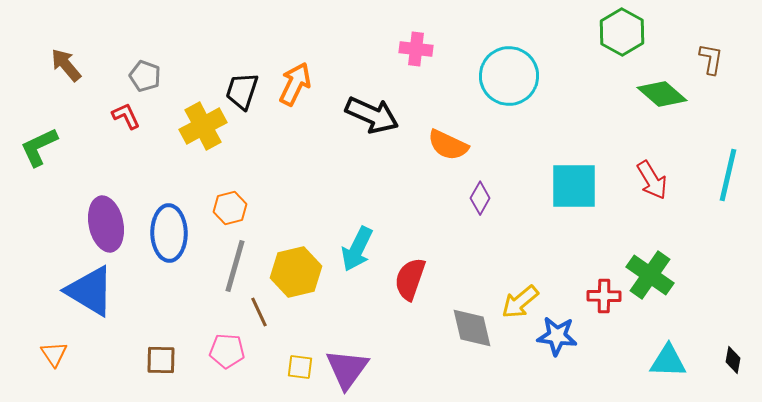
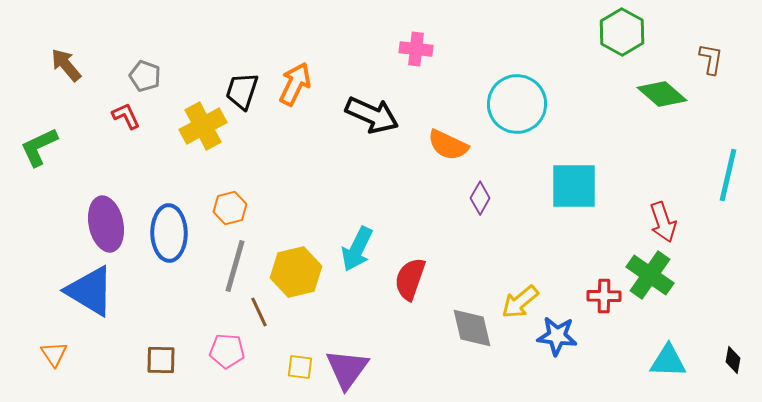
cyan circle: moved 8 px right, 28 px down
red arrow: moved 11 px right, 42 px down; rotated 12 degrees clockwise
